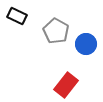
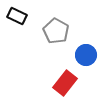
blue circle: moved 11 px down
red rectangle: moved 1 px left, 2 px up
